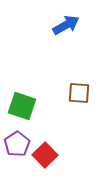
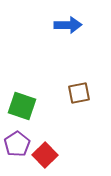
blue arrow: moved 2 px right; rotated 28 degrees clockwise
brown square: rotated 15 degrees counterclockwise
